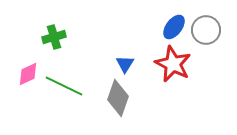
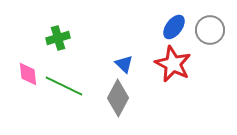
gray circle: moved 4 px right
green cross: moved 4 px right, 1 px down
blue triangle: moved 1 px left; rotated 18 degrees counterclockwise
pink diamond: rotated 70 degrees counterclockwise
gray diamond: rotated 9 degrees clockwise
